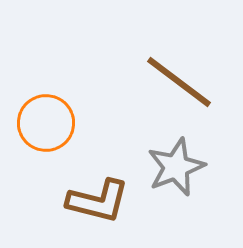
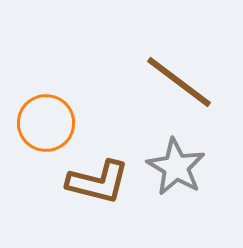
gray star: rotated 20 degrees counterclockwise
brown L-shape: moved 19 px up
